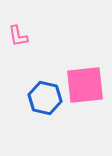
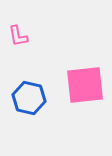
blue hexagon: moved 16 px left
